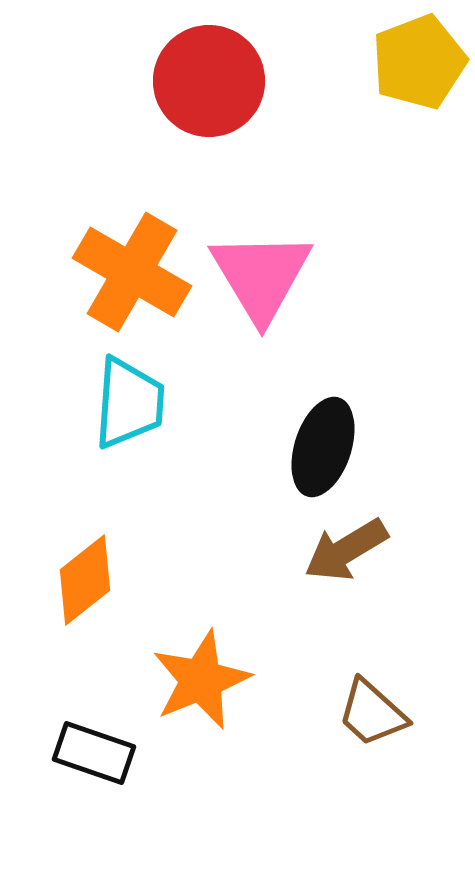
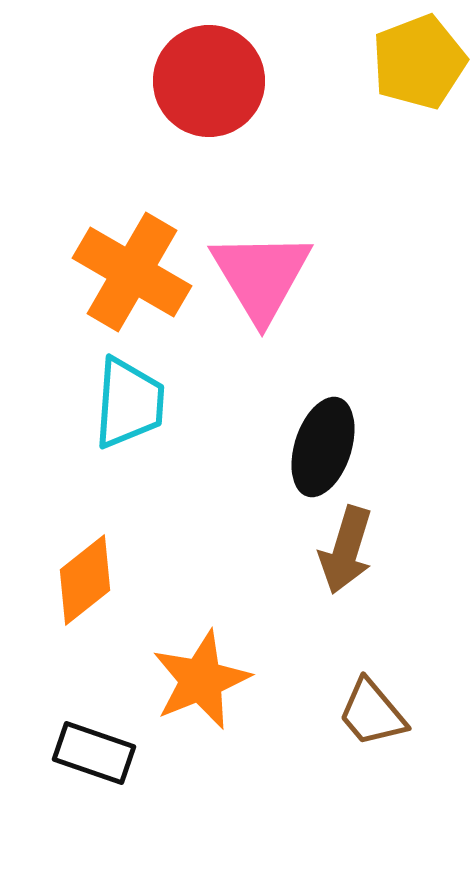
brown arrow: rotated 42 degrees counterclockwise
brown trapezoid: rotated 8 degrees clockwise
